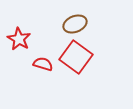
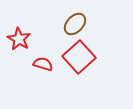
brown ellipse: rotated 25 degrees counterclockwise
red square: moved 3 px right; rotated 12 degrees clockwise
